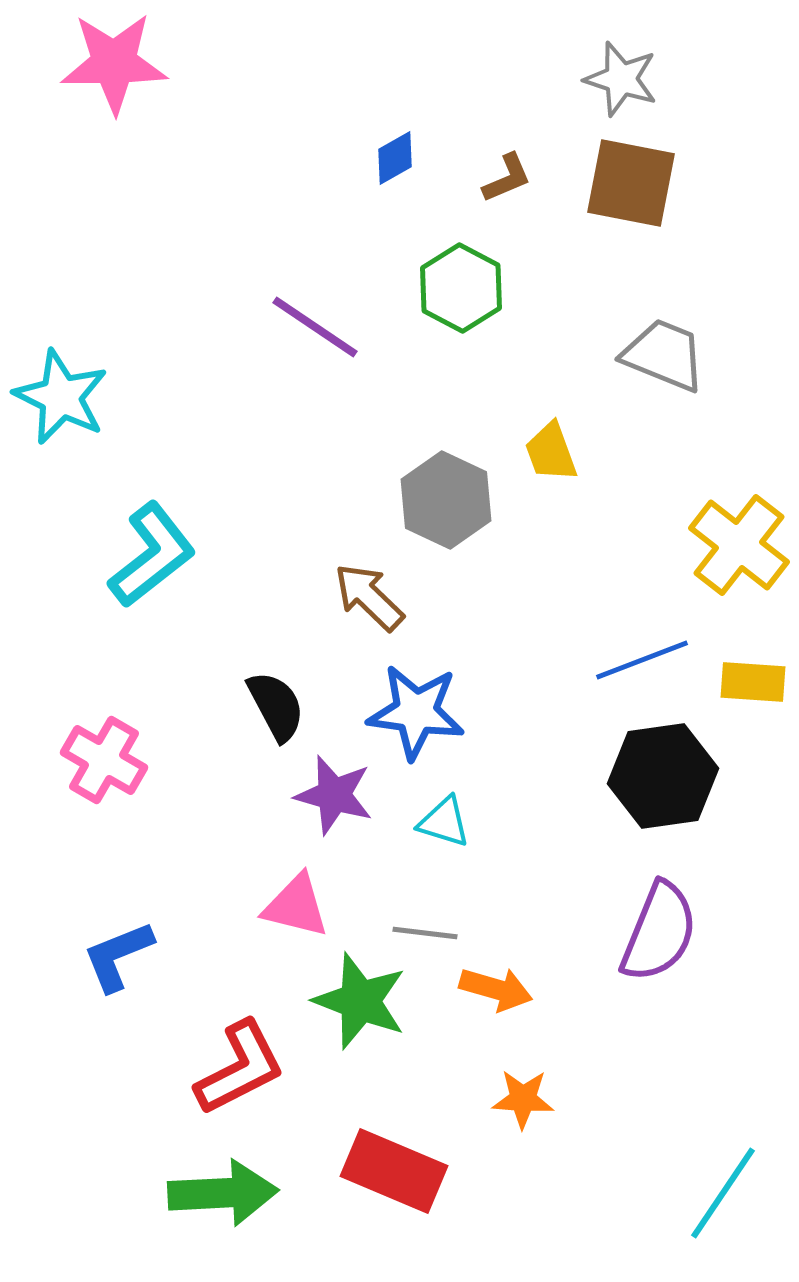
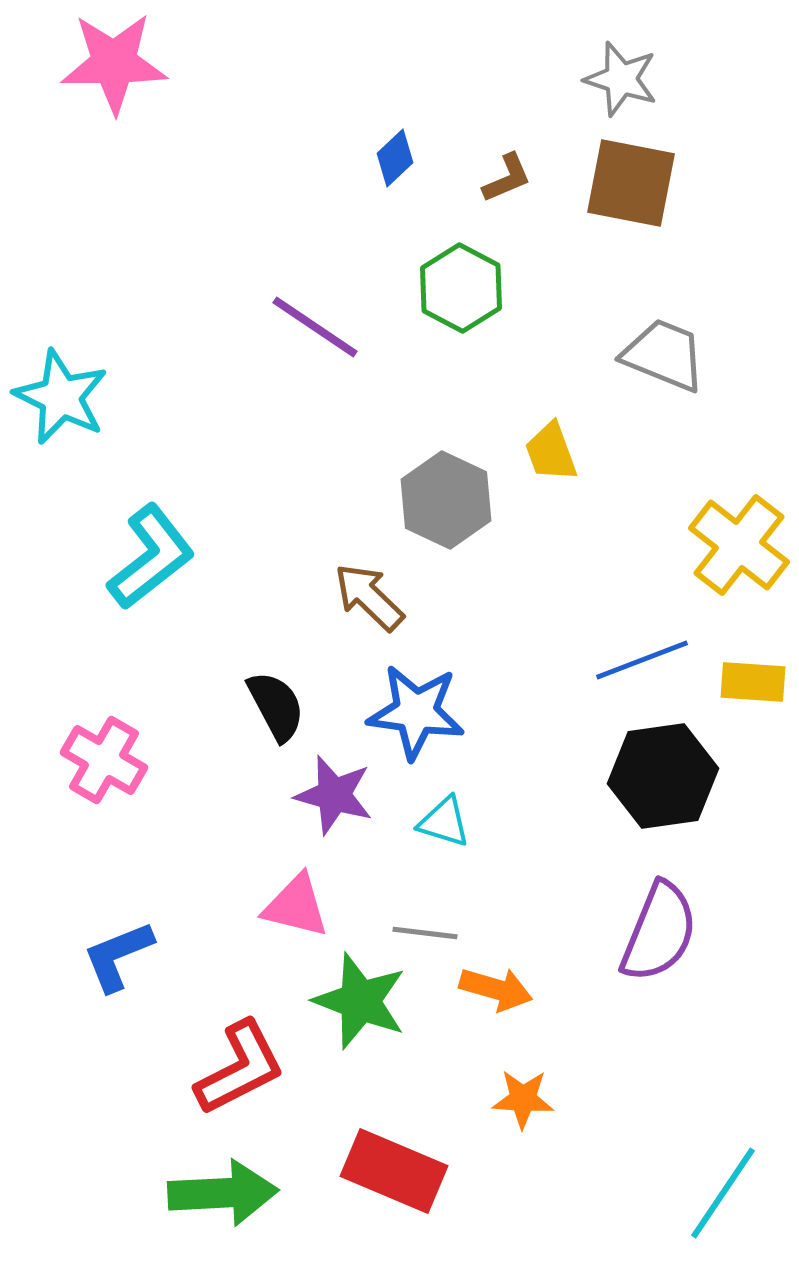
blue diamond: rotated 14 degrees counterclockwise
cyan L-shape: moved 1 px left, 2 px down
